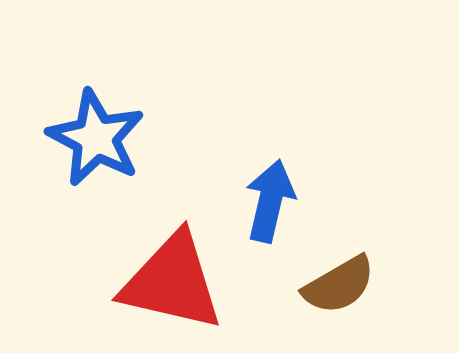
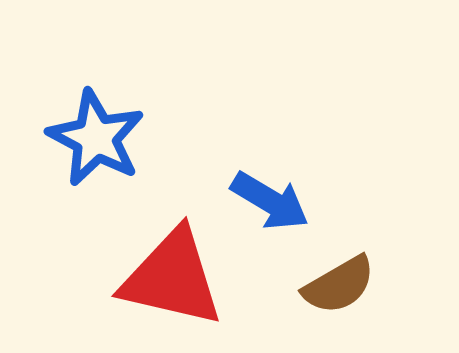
blue arrow: rotated 108 degrees clockwise
red triangle: moved 4 px up
